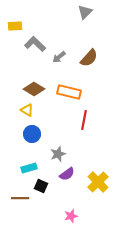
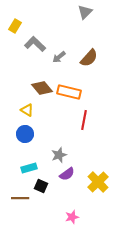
yellow rectangle: rotated 56 degrees counterclockwise
brown diamond: moved 8 px right, 1 px up; rotated 20 degrees clockwise
blue circle: moved 7 px left
gray star: moved 1 px right, 1 px down
pink star: moved 1 px right, 1 px down
